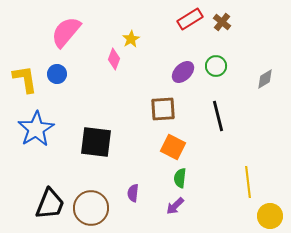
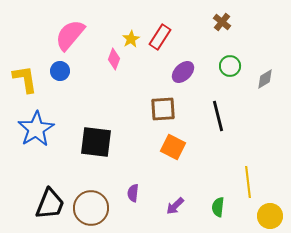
red rectangle: moved 30 px left, 18 px down; rotated 25 degrees counterclockwise
pink semicircle: moved 4 px right, 3 px down
green circle: moved 14 px right
blue circle: moved 3 px right, 3 px up
green semicircle: moved 38 px right, 29 px down
